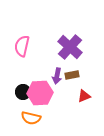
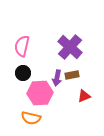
purple arrow: moved 2 px down
black circle: moved 19 px up
